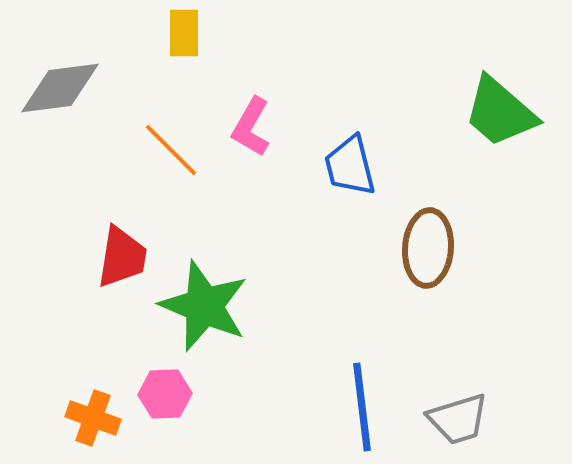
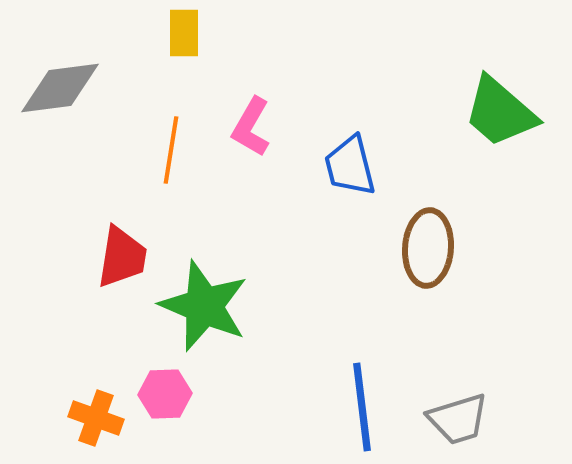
orange line: rotated 54 degrees clockwise
orange cross: moved 3 px right
